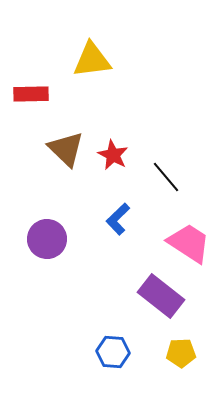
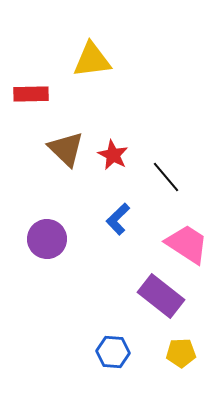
pink trapezoid: moved 2 px left, 1 px down
